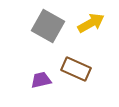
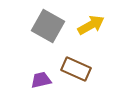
yellow arrow: moved 2 px down
